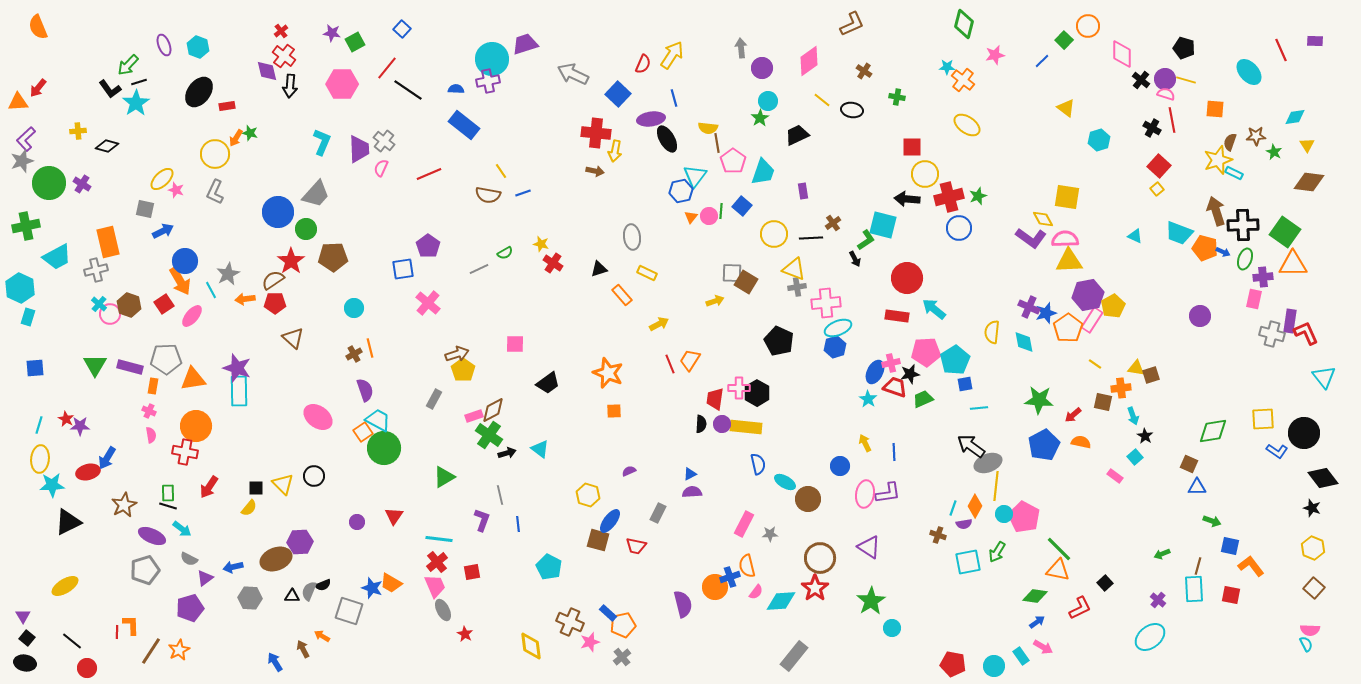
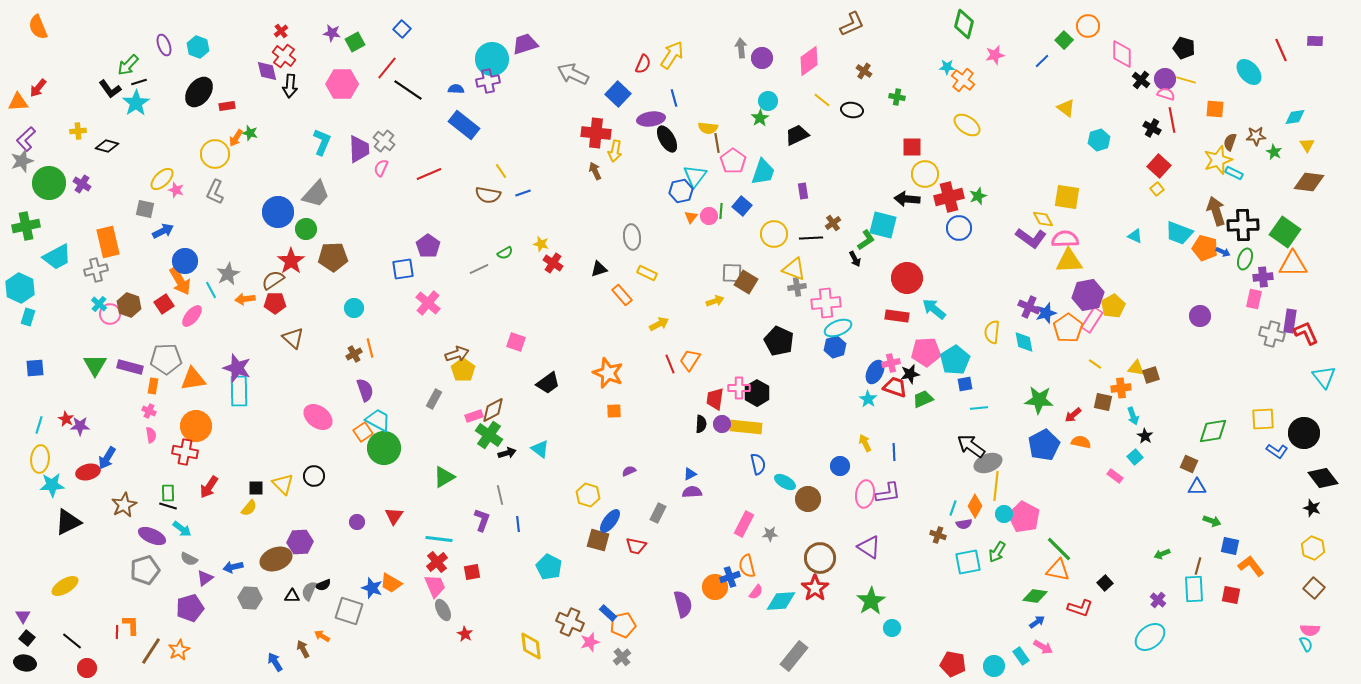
purple circle at (762, 68): moved 10 px up
brown arrow at (595, 171): rotated 126 degrees counterclockwise
pink square at (515, 344): moved 1 px right, 2 px up; rotated 18 degrees clockwise
red L-shape at (1080, 608): rotated 45 degrees clockwise
